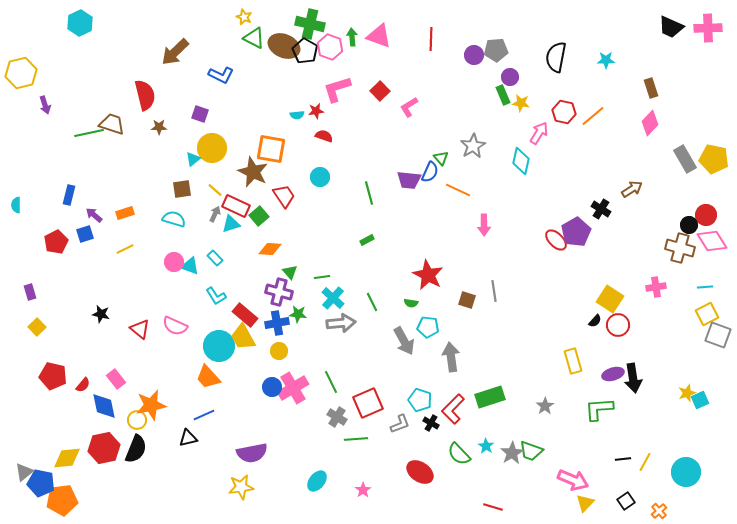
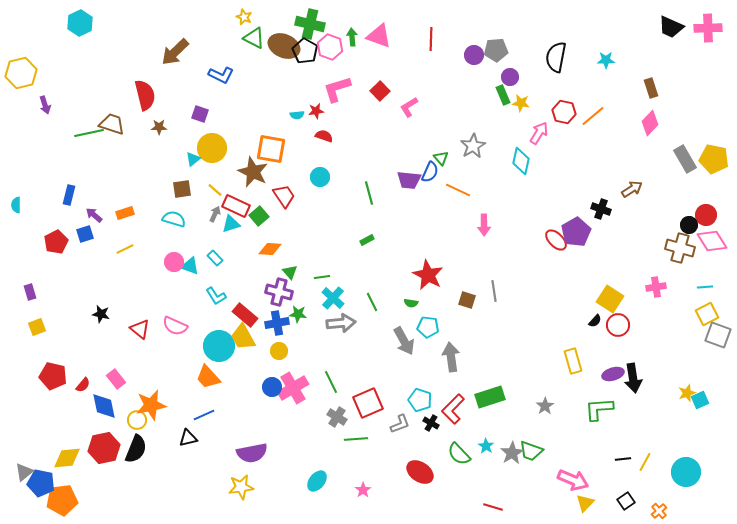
black cross at (601, 209): rotated 12 degrees counterclockwise
yellow square at (37, 327): rotated 24 degrees clockwise
